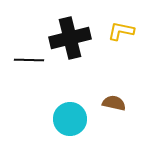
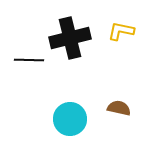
brown semicircle: moved 5 px right, 5 px down
